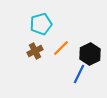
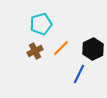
black hexagon: moved 3 px right, 5 px up
